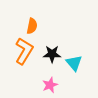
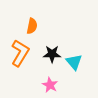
orange L-shape: moved 4 px left, 2 px down
cyan triangle: moved 1 px up
pink star: rotated 21 degrees counterclockwise
